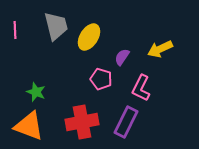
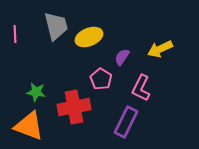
pink line: moved 4 px down
yellow ellipse: rotated 36 degrees clockwise
pink pentagon: rotated 15 degrees clockwise
green star: rotated 12 degrees counterclockwise
red cross: moved 8 px left, 15 px up
